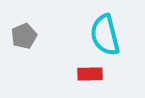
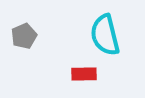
red rectangle: moved 6 px left
